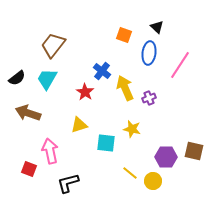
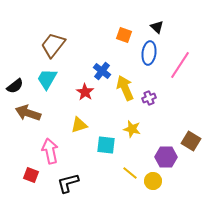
black semicircle: moved 2 px left, 8 px down
cyan square: moved 2 px down
brown square: moved 3 px left, 10 px up; rotated 18 degrees clockwise
red square: moved 2 px right, 6 px down
